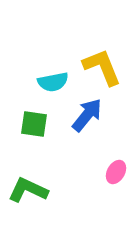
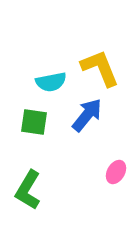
yellow L-shape: moved 2 px left, 1 px down
cyan semicircle: moved 2 px left
green square: moved 2 px up
green L-shape: rotated 84 degrees counterclockwise
